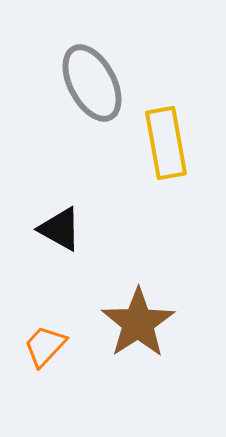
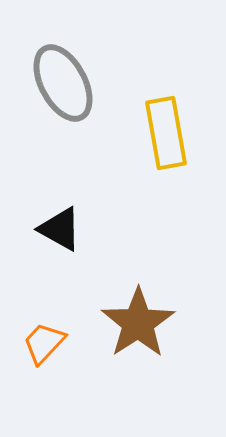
gray ellipse: moved 29 px left
yellow rectangle: moved 10 px up
orange trapezoid: moved 1 px left, 3 px up
